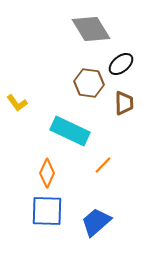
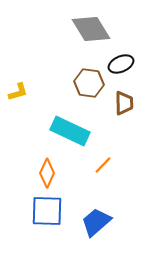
black ellipse: rotated 15 degrees clockwise
yellow L-shape: moved 1 px right, 11 px up; rotated 70 degrees counterclockwise
